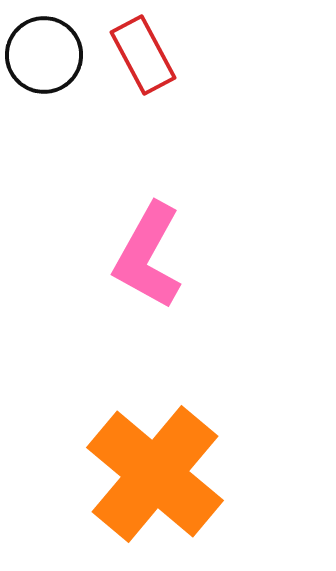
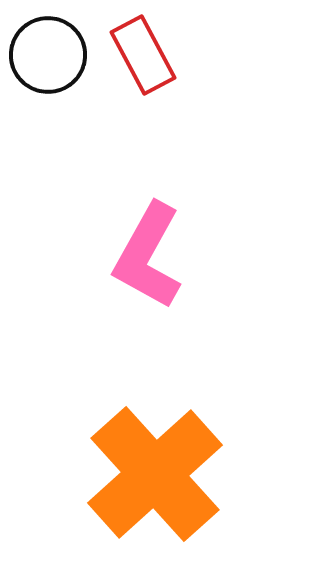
black circle: moved 4 px right
orange cross: rotated 8 degrees clockwise
